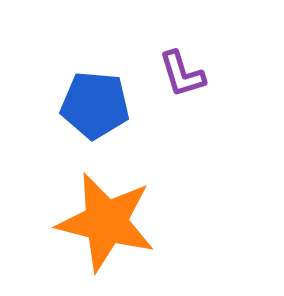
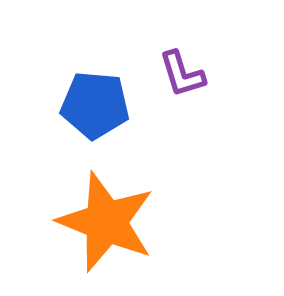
orange star: rotated 8 degrees clockwise
